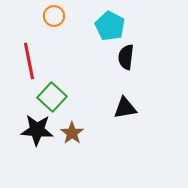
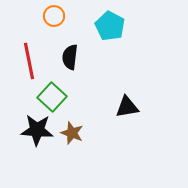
black semicircle: moved 56 px left
black triangle: moved 2 px right, 1 px up
brown star: rotated 15 degrees counterclockwise
